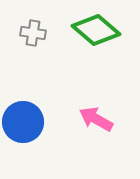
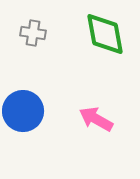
green diamond: moved 9 px right, 4 px down; rotated 39 degrees clockwise
blue circle: moved 11 px up
